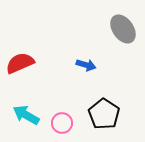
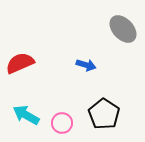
gray ellipse: rotated 8 degrees counterclockwise
